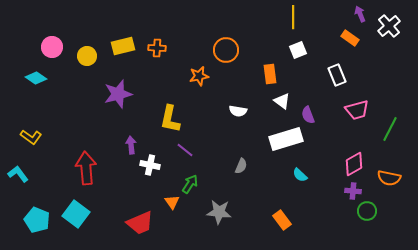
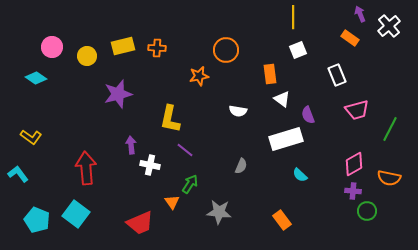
white triangle at (282, 101): moved 2 px up
